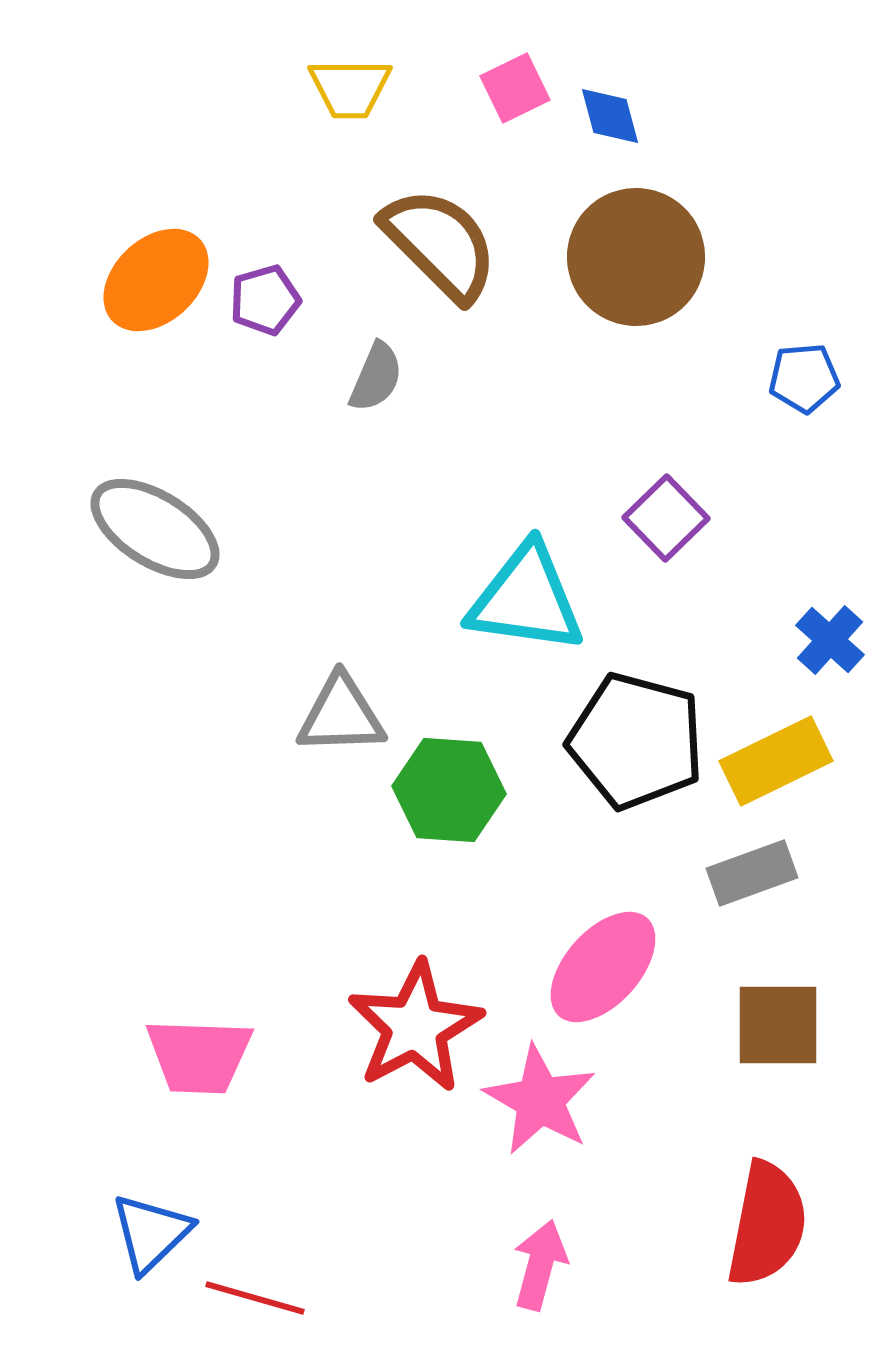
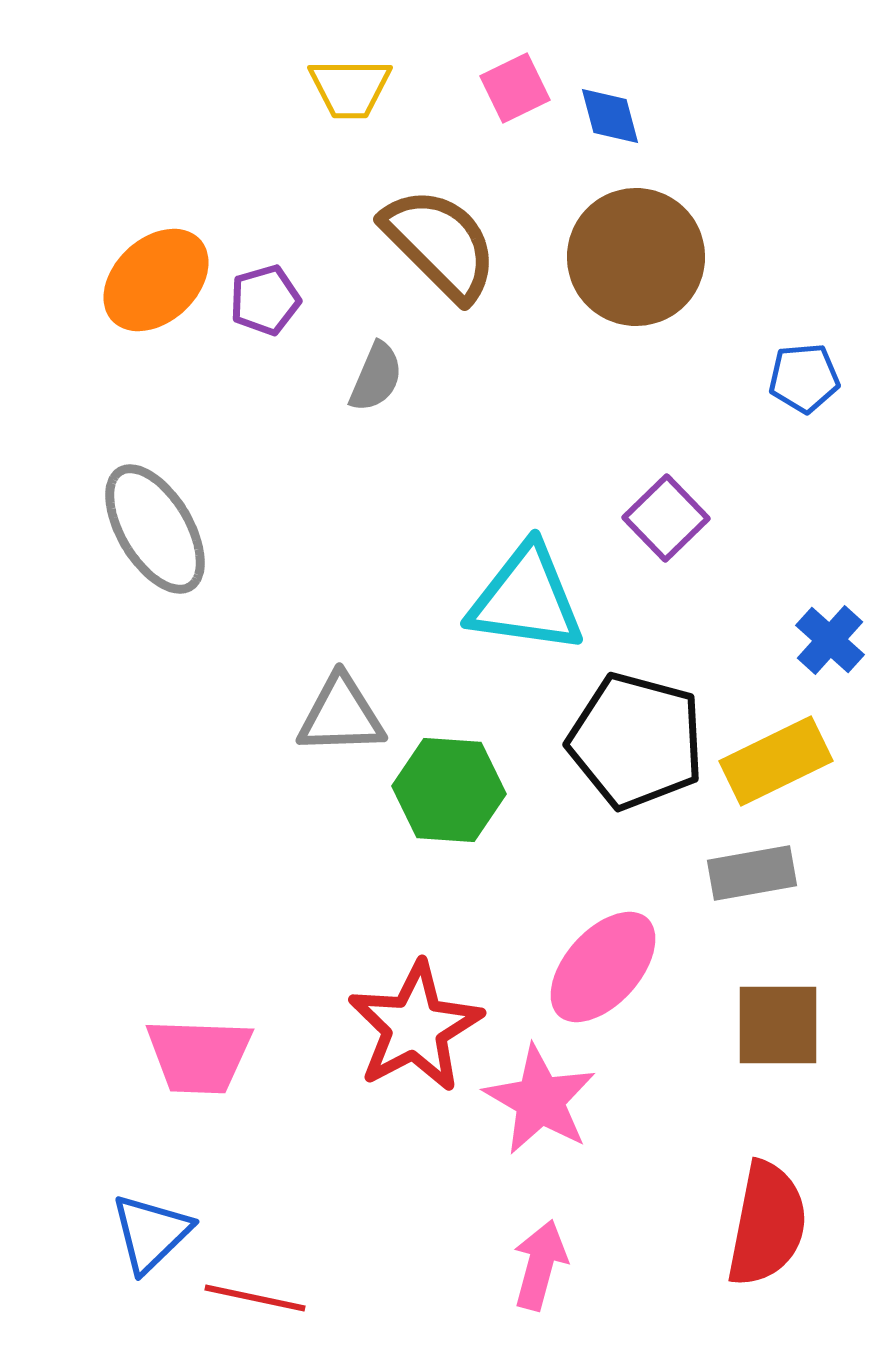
gray ellipse: rotated 27 degrees clockwise
gray rectangle: rotated 10 degrees clockwise
red line: rotated 4 degrees counterclockwise
